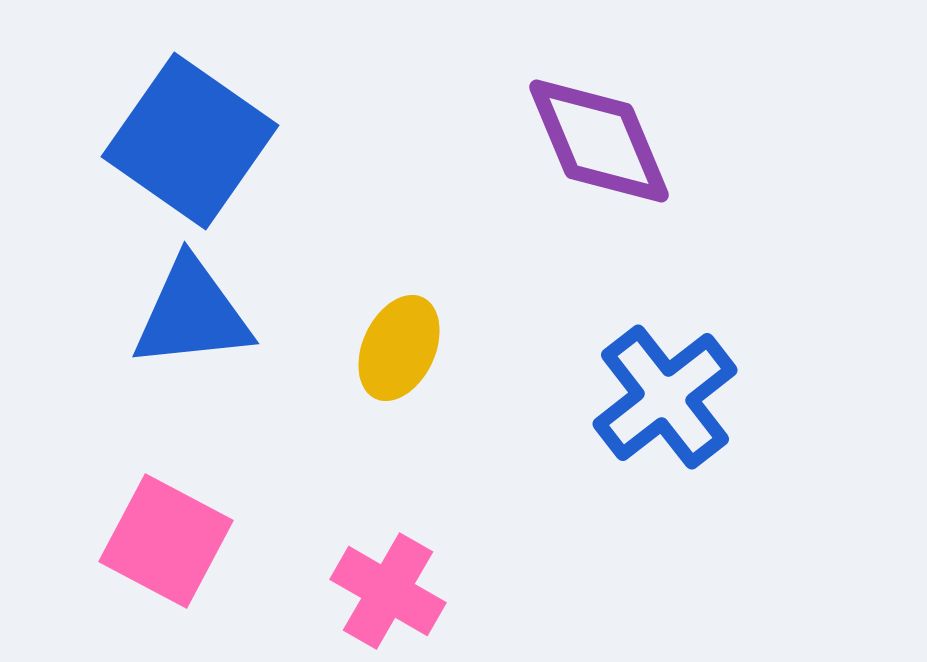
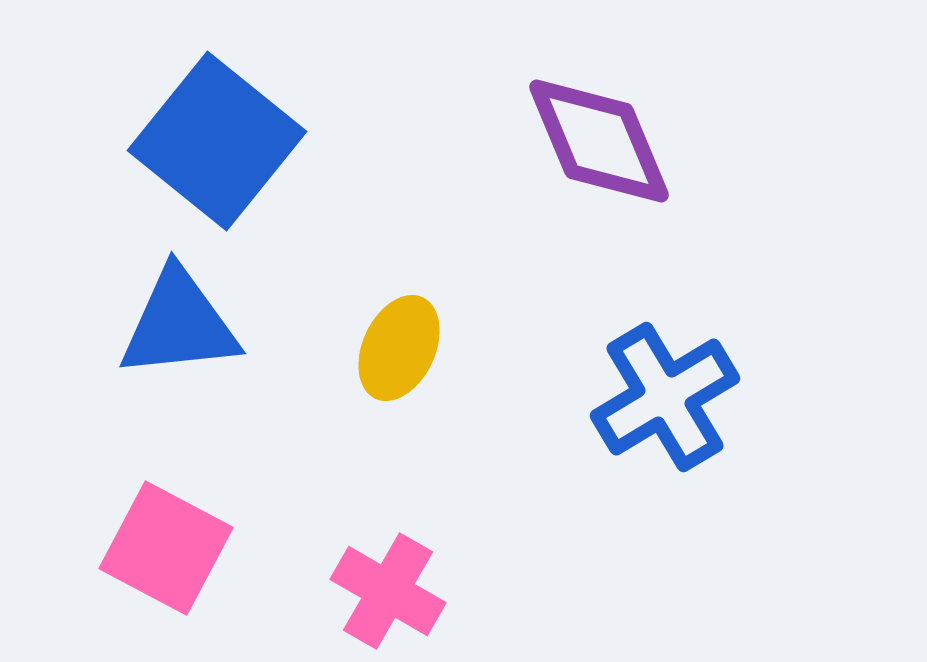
blue square: moved 27 px right; rotated 4 degrees clockwise
blue triangle: moved 13 px left, 10 px down
blue cross: rotated 7 degrees clockwise
pink square: moved 7 px down
